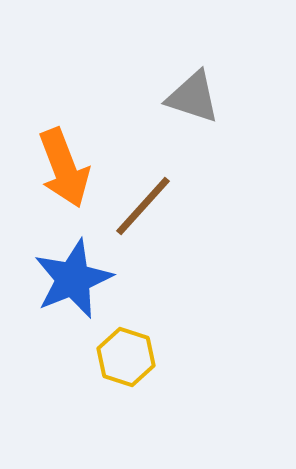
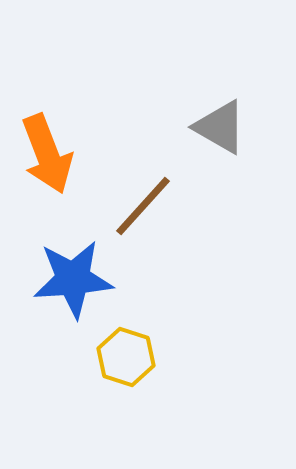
gray triangle: moved 27 px right, 30 px down; rotated 12 degrees clockwise
orange arrow: moved 17 px left, 14 px up
blue star: rotated 18 degrees clockwise
